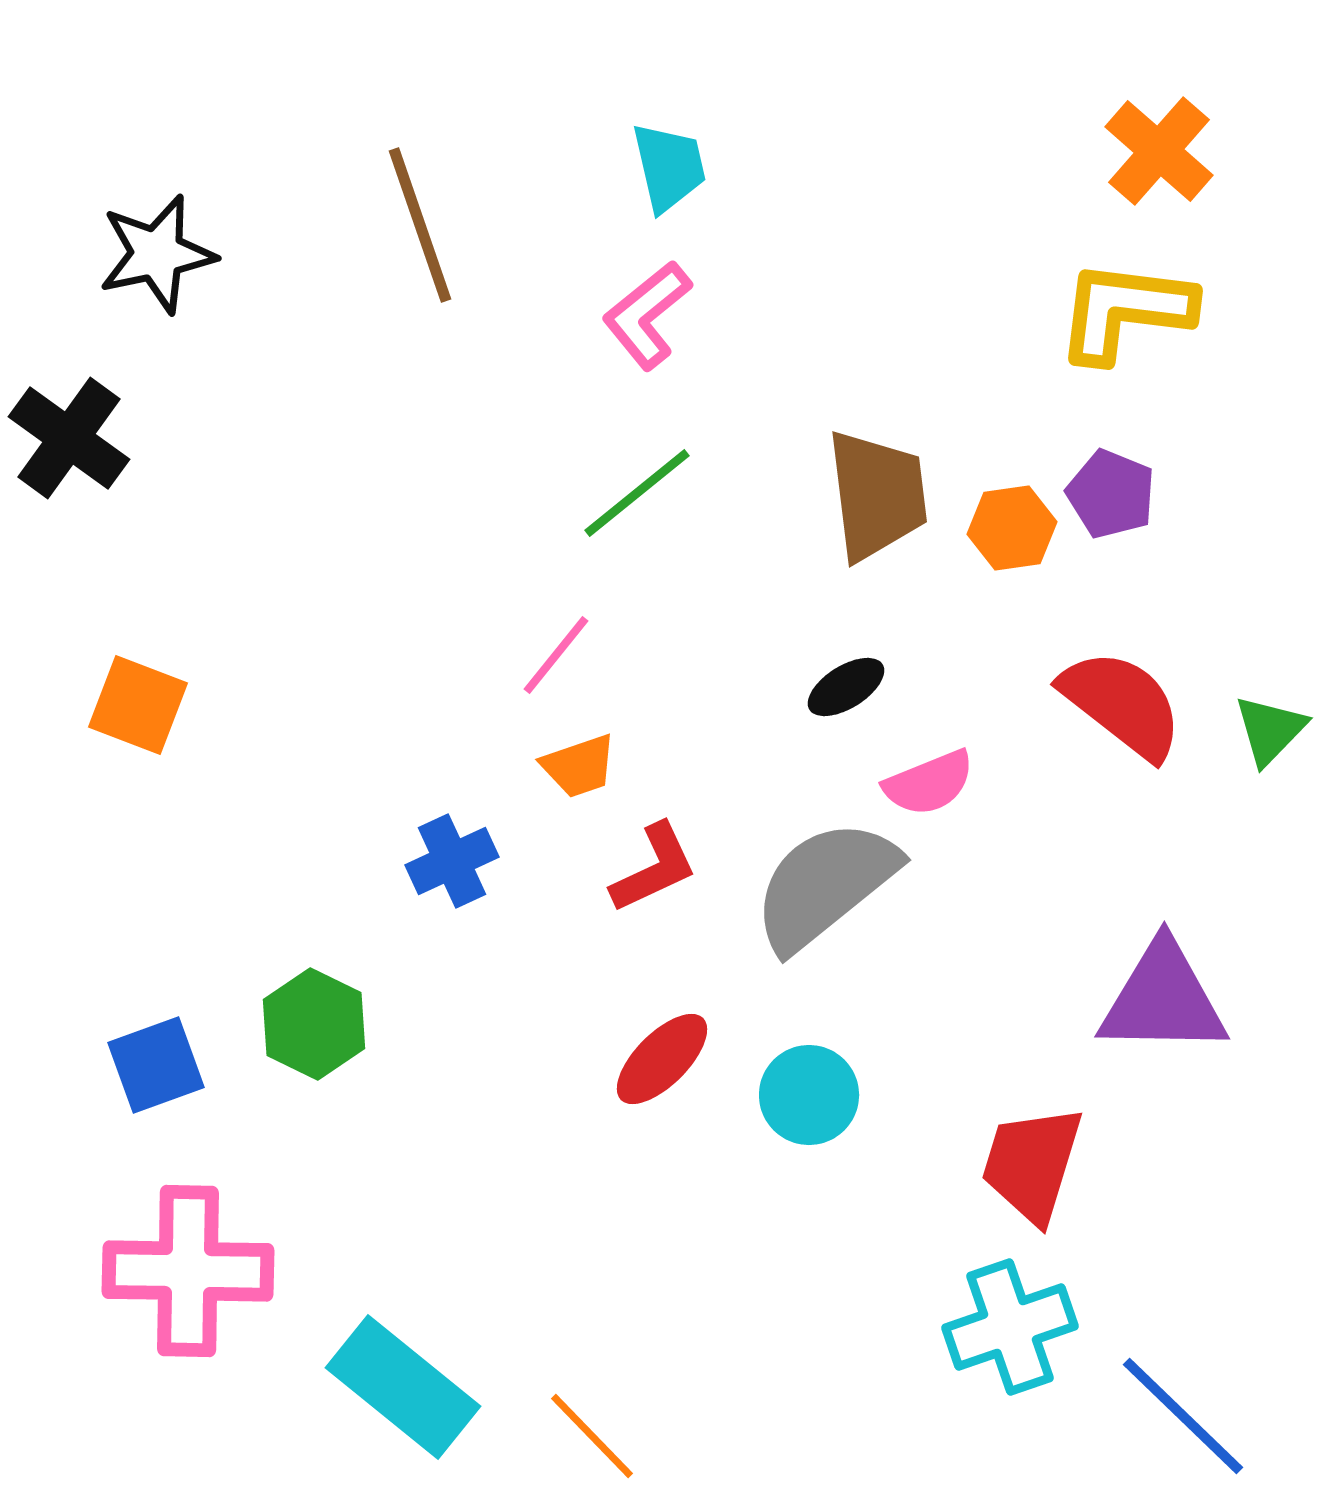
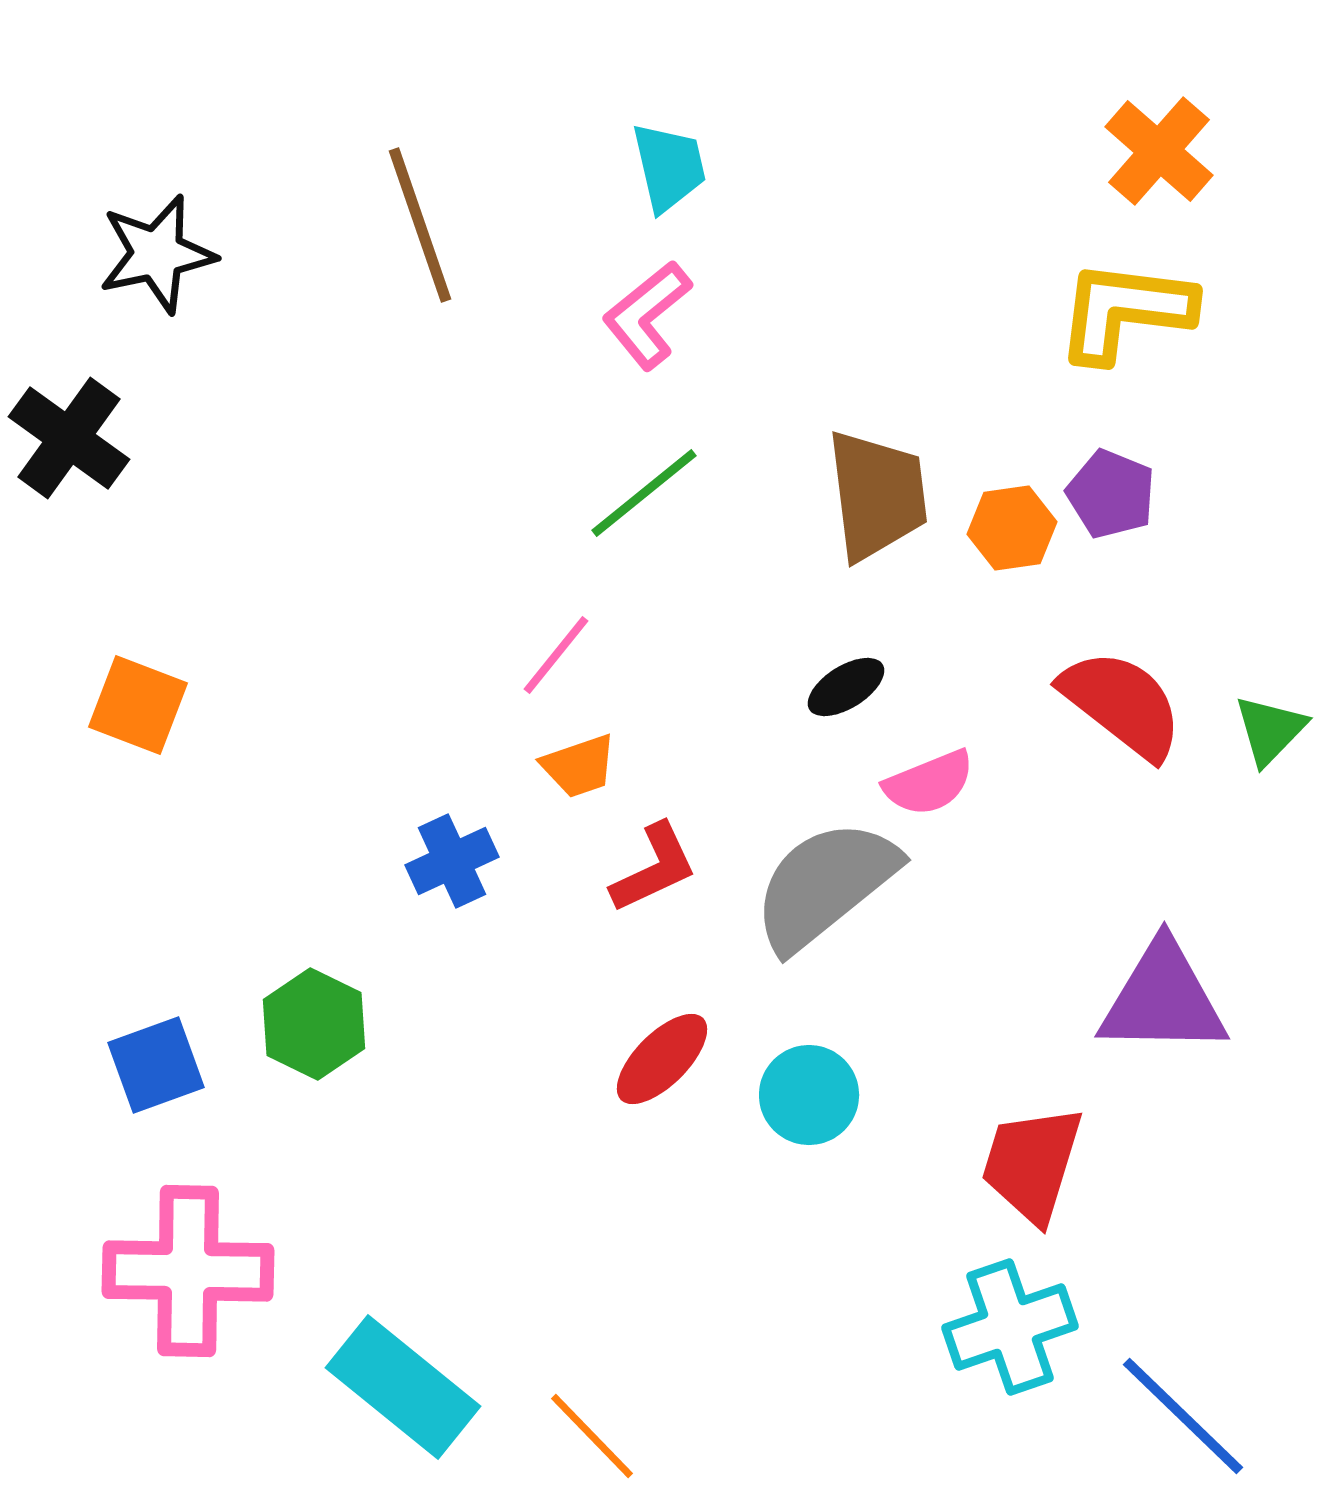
green line: moved 7 px right
